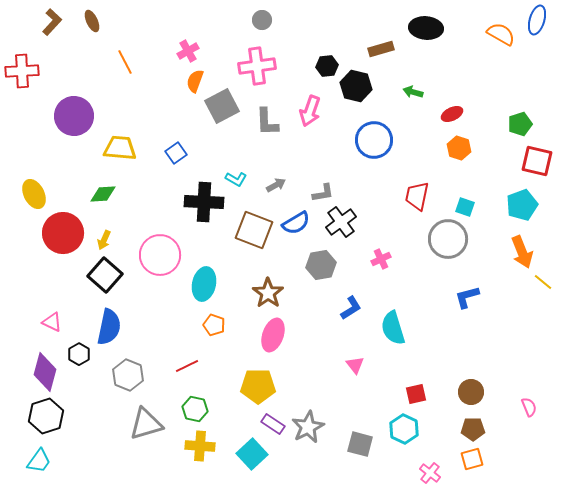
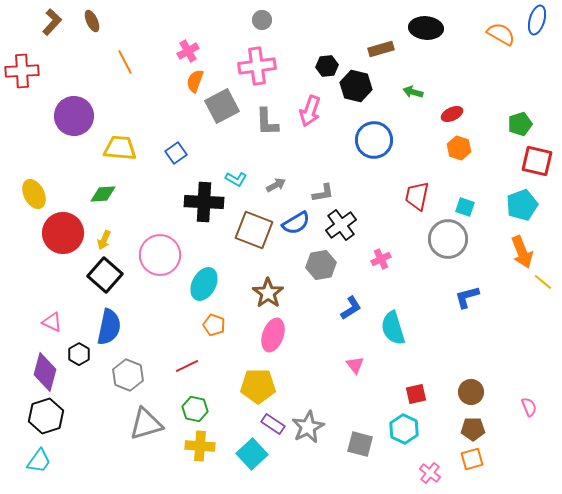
black cross at (341, 222): moved 3 px down
cyan ellipse at (204, 284): rotated 16 degrees clockwise
